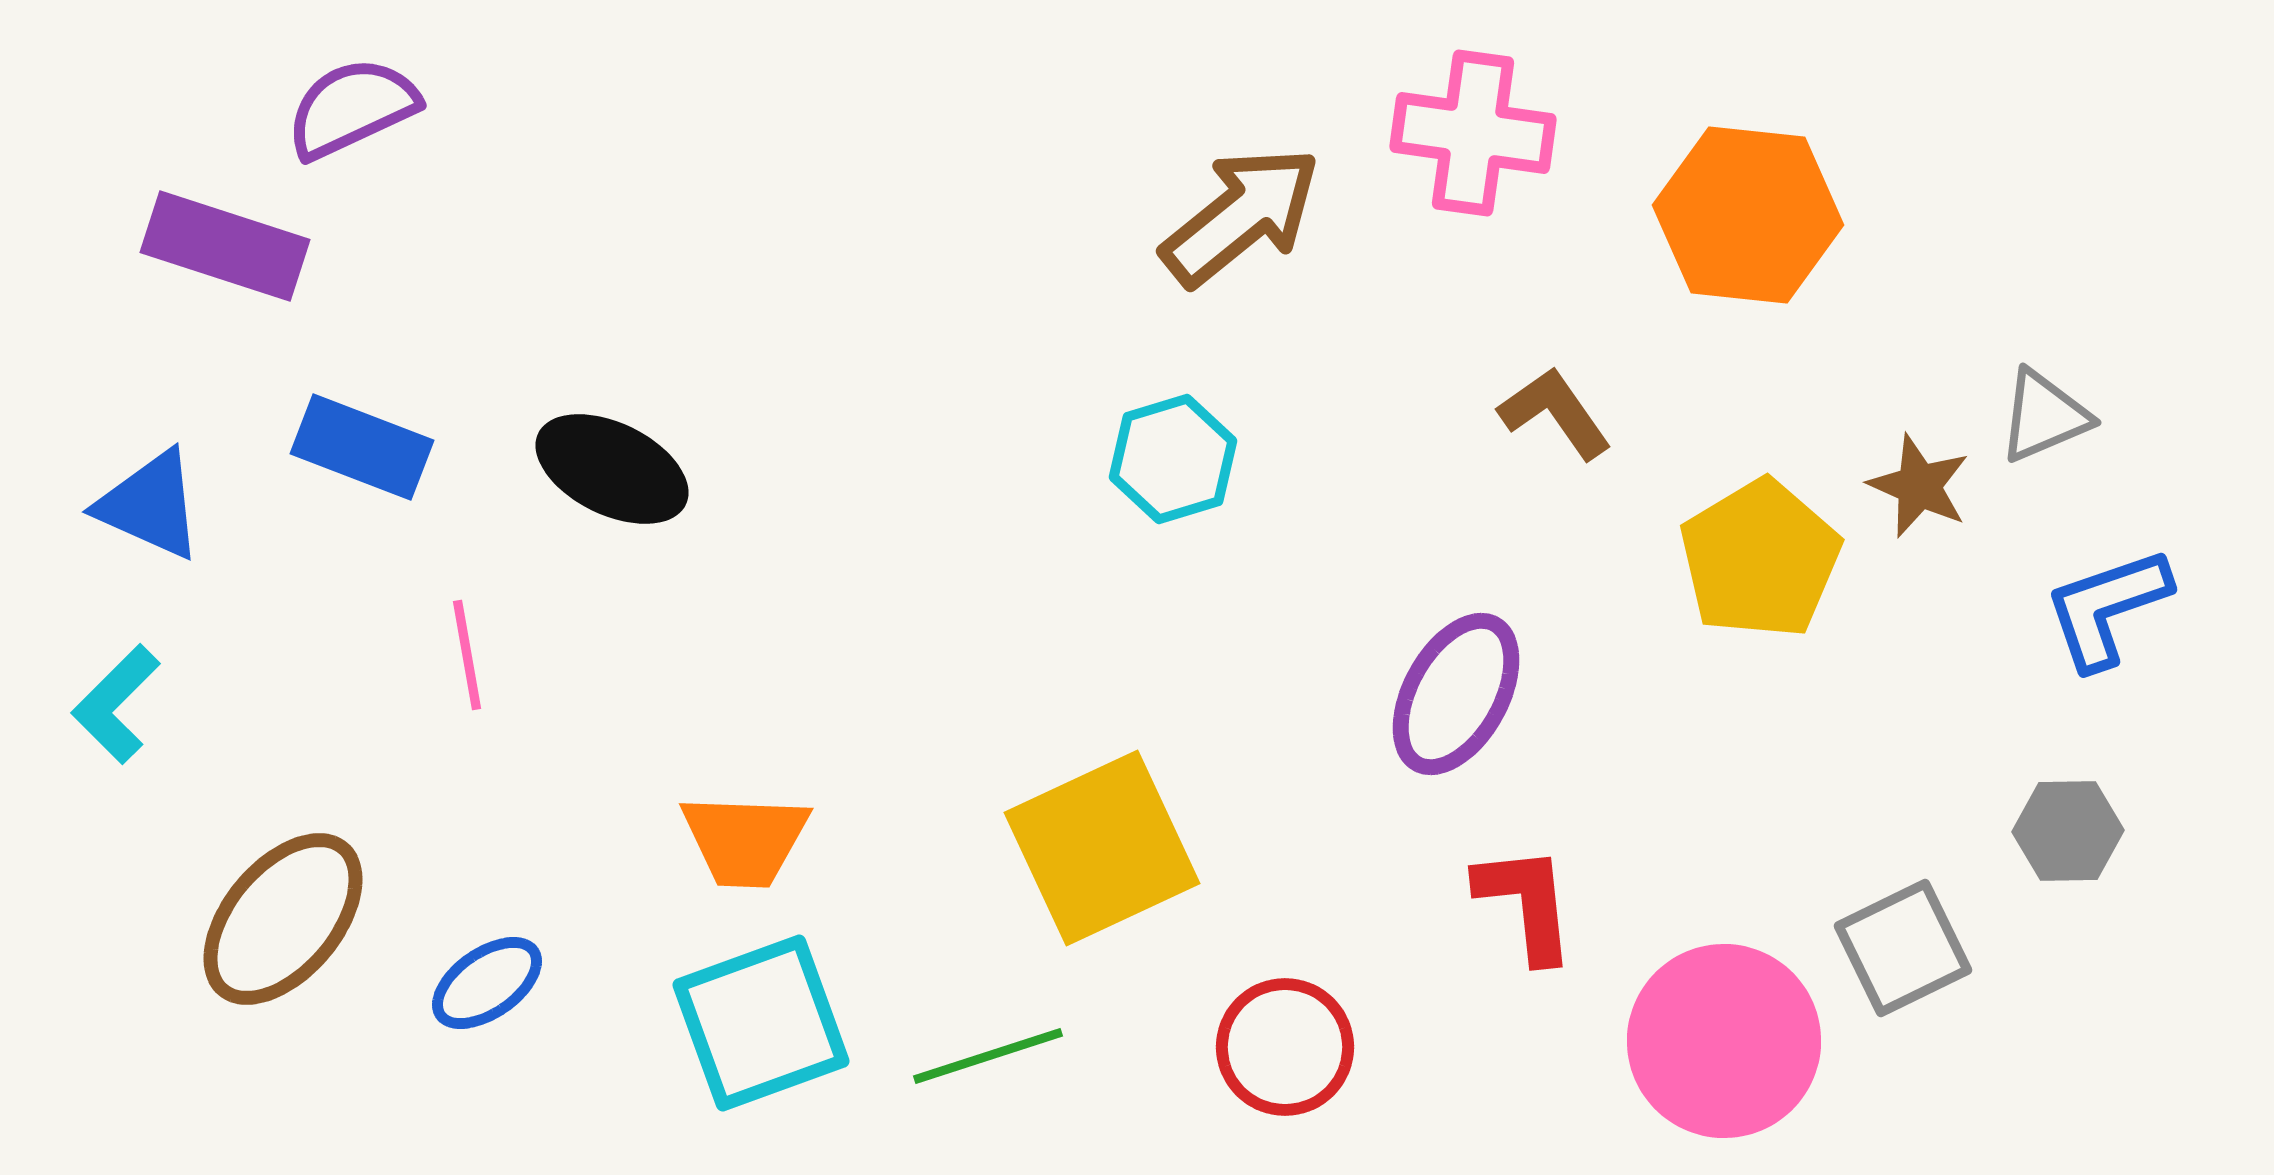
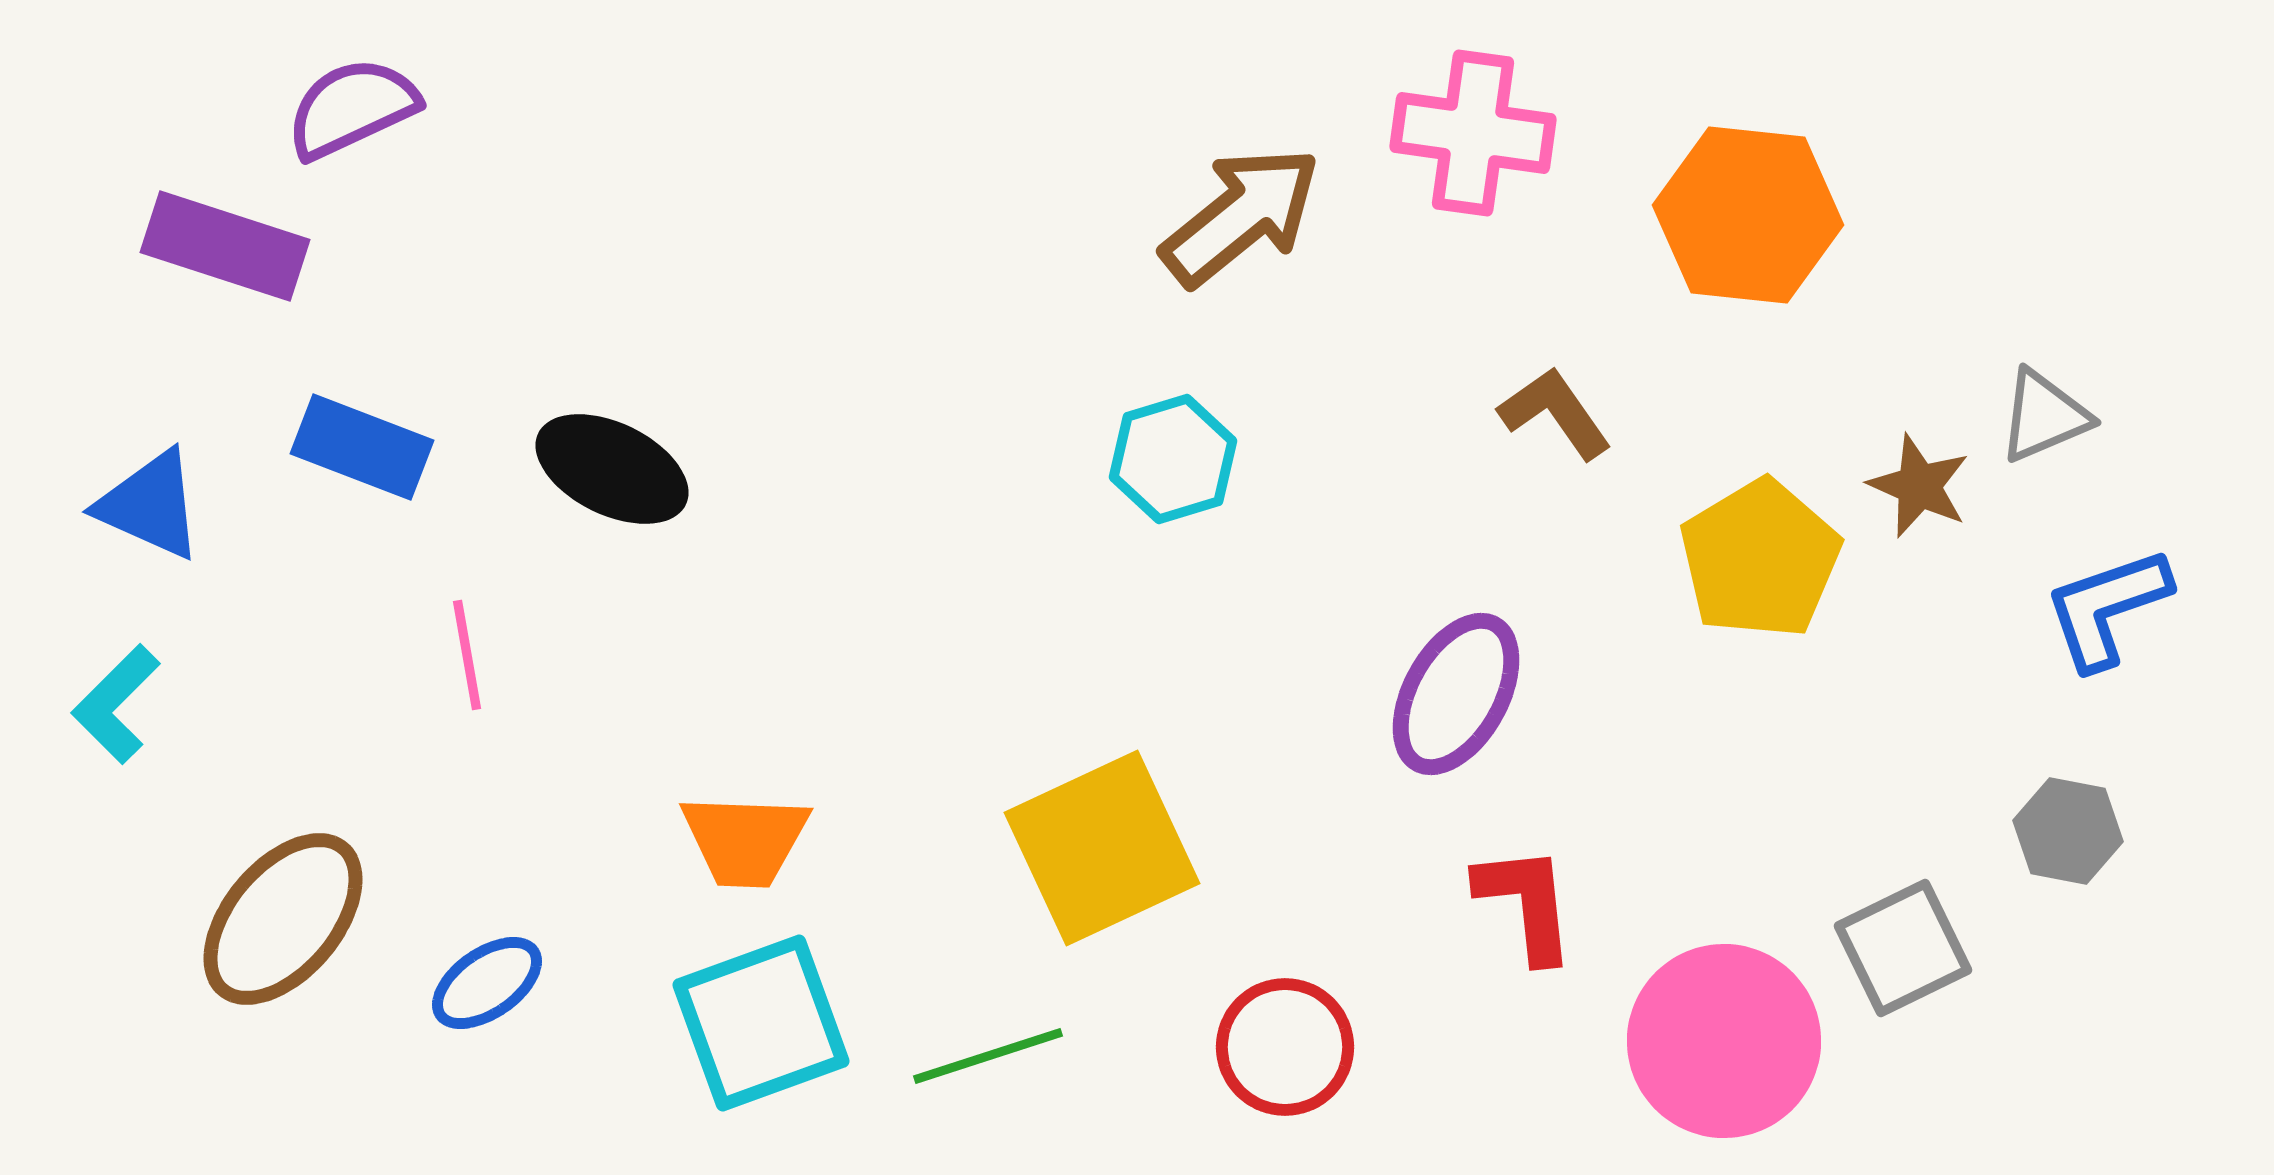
gray hexagon: rotated 12 degrees clockwise
